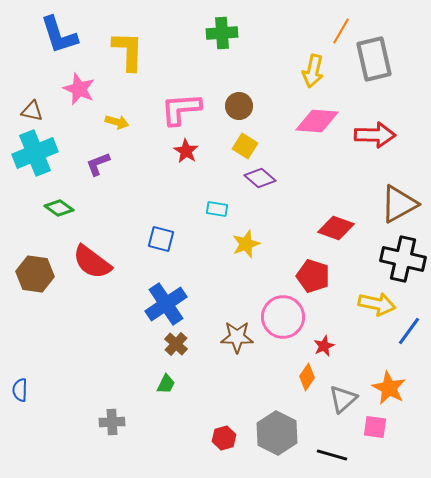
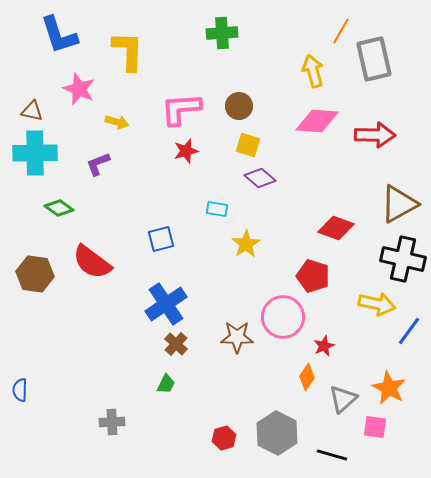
yellow arrow at (313, 71): rotated 152 degrees clockwise
yellow square at (245, 146): moved 3 px right, 1 px up; rotated 15 degrees counterclockwise
red star at (186, 151): rotated 25 degrees clockwise
cyan cross at (35, 153): rotated 21 degrees clockwise
blue square at (161, 239): rotated 28 degrees counterclockwise
yellow star at (246, 244): rotated 12 degrees counterclockwise
